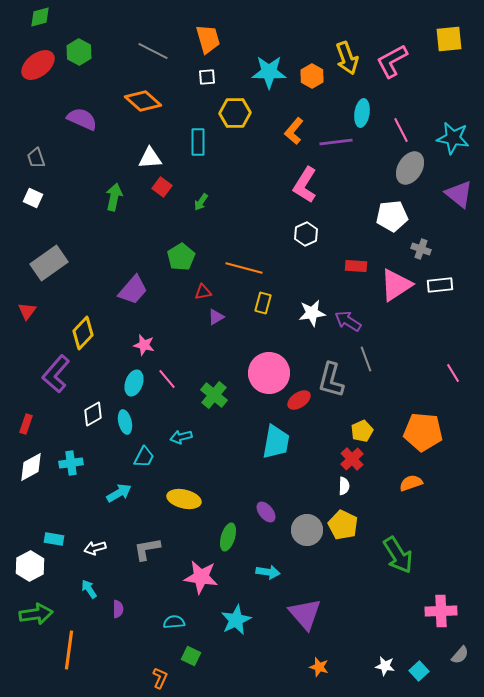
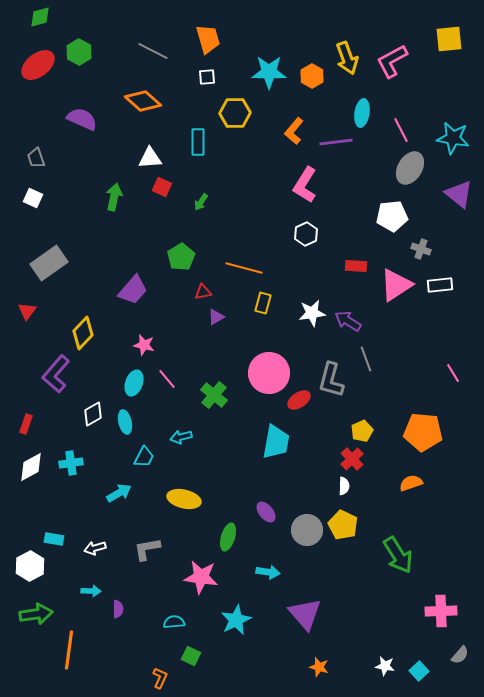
red square at (162, 187): rotated 12 degrees counterclockwise
cyan arrow at (89, 589): moved 2 px right, 2 px down; rotated 126 degrees clockwise
